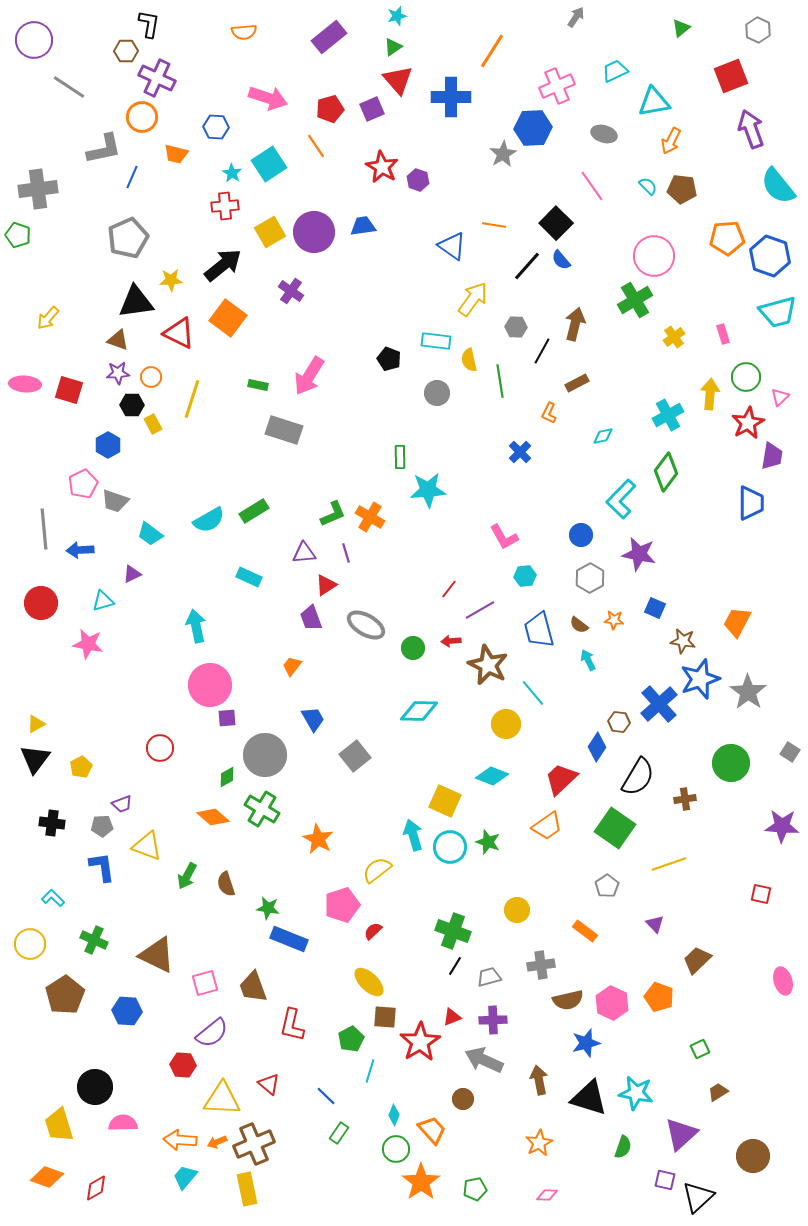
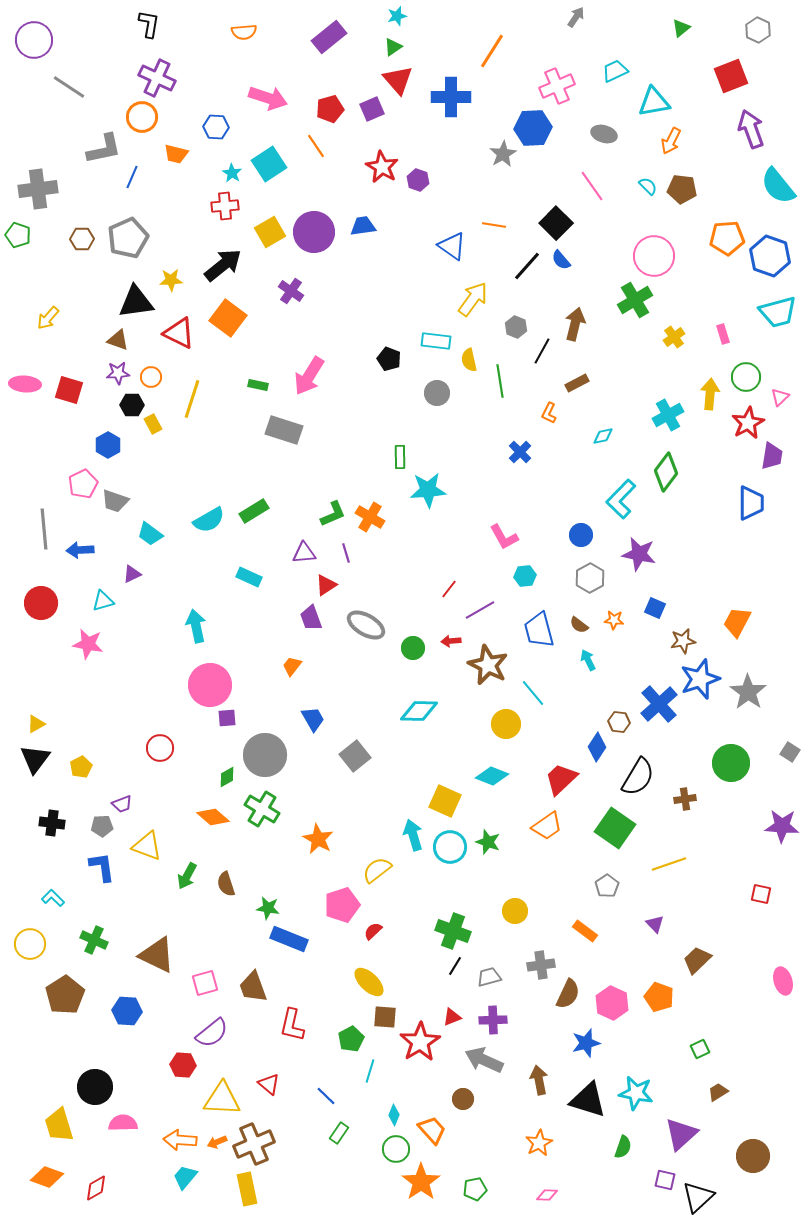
brown hexagon at (126, 51): moved 44 px left, 188 px down
gray hexagon at (516, 327): rotated 20 degrees clockwise
brown star at (683, 641): rotated 20 degrees counterclockwise
yellow circle at (517, 910): moved 2 px left, 1 px down
brown semicircle at (568, 1000): moved 6 px up; rotated 52 degrees counterclockwise
black triangle at (589, 1098): moved 1 px left, 2 px down
